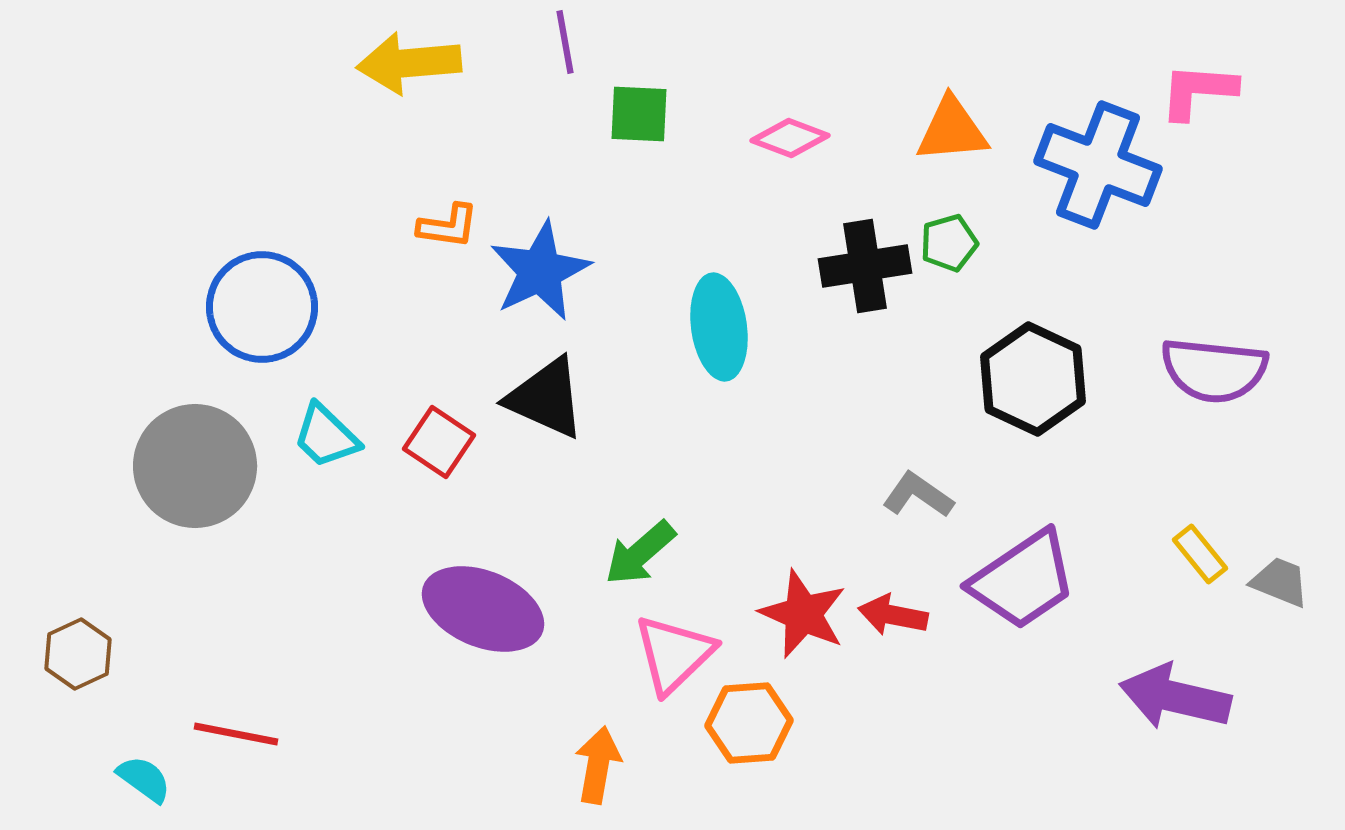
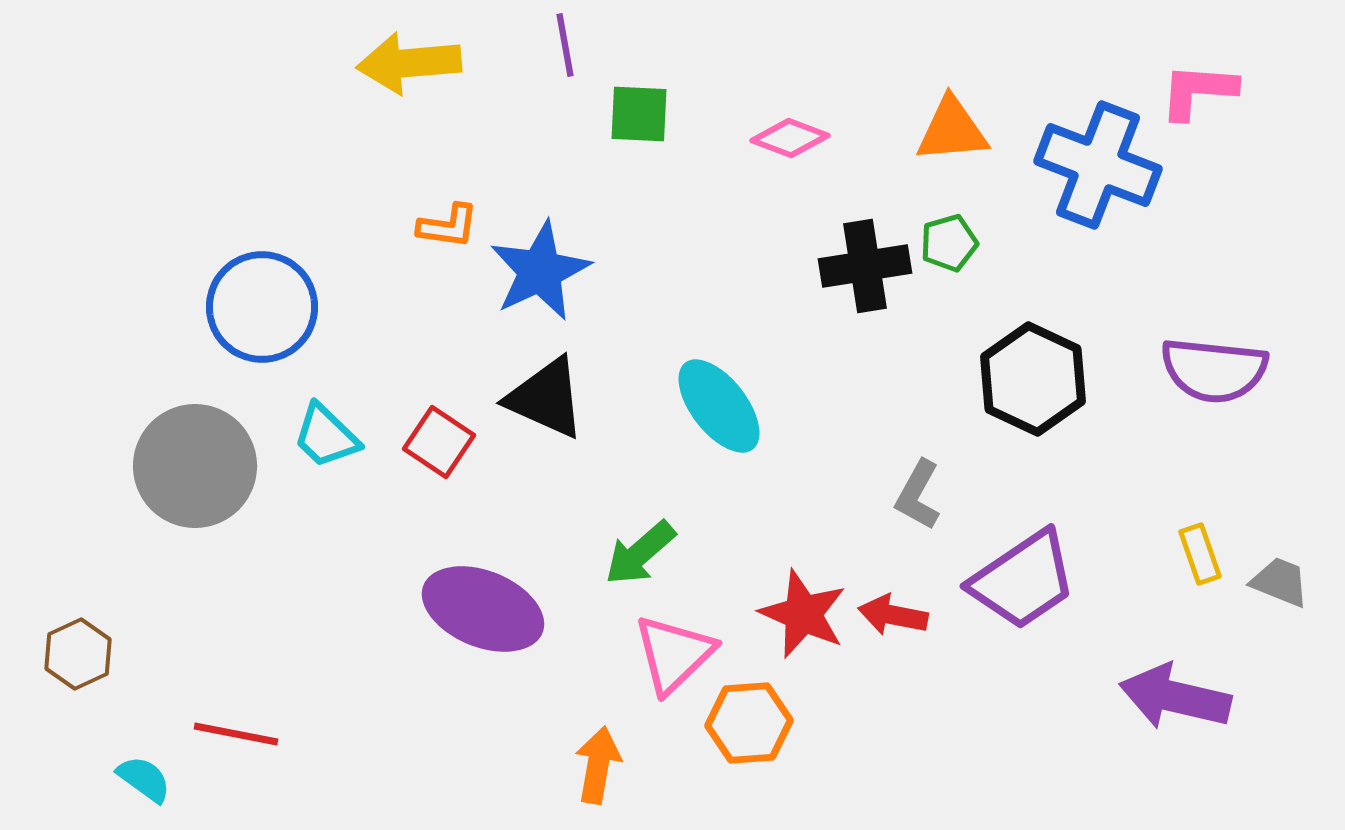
purple line: moved 3 px down
cyan ellipse: moved 79 px down; rotated 30 degrees counterclockwise
gray L-shape: rotated 96 degrees counterclockwise
yellow rectangle: rotated 20 degrees clockwise
